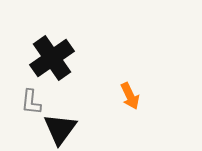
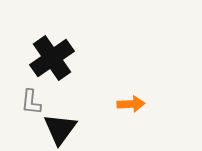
orange arrow: moved 1 px right, 8 px down; rotated 68 degrees counterclockwise
